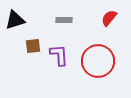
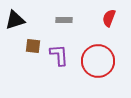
red semicircle: rotated 18 degrees counterclockwise
brown square: rotated 14 degrees clockwise
